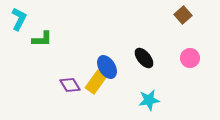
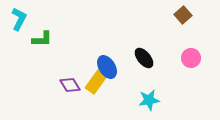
pink circle: moved 1 px right
